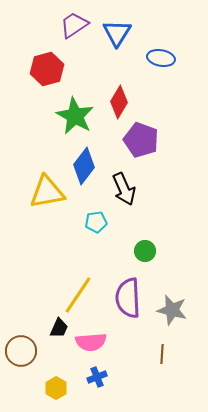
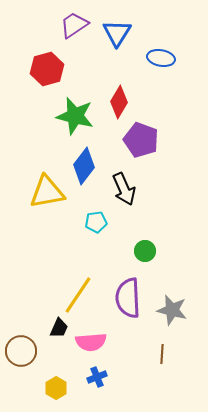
green star: rotated 15 degrees counterclockwise
